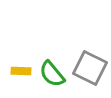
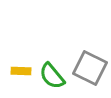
green semicircle: moved 2 px down
